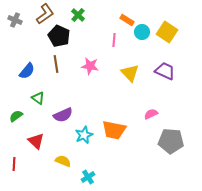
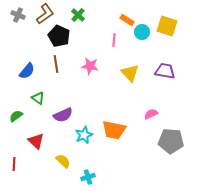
gray cross: moved 3 px right, 5 px up
yellow square: moved 6 px up; rotated 15 degrees counterclockwise
purple trapezoid: rotated 15 degrees counterclockwise
yellow semicircle: rotated 21 degrees clockwise
cyan cross: rotated 16 degrees clockwise
